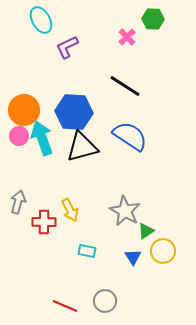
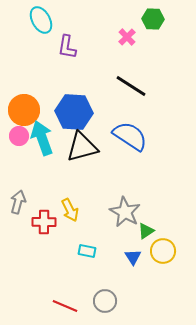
purple L-shape: rotated 55 degrees counterclockwise
black line: moved 6 px right
gray star: moved 1 px down
